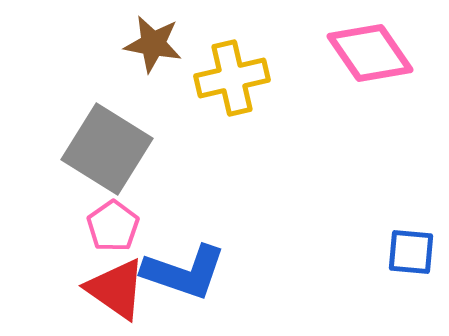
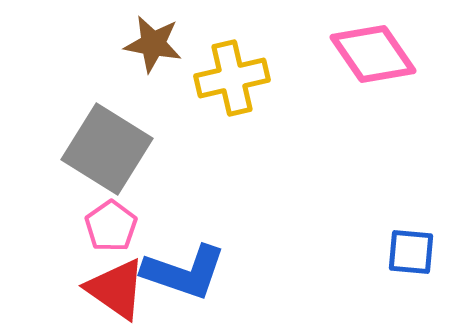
pink diamond: moved 3 px right, 1 px down
pink pentagon: moved 2 px left
